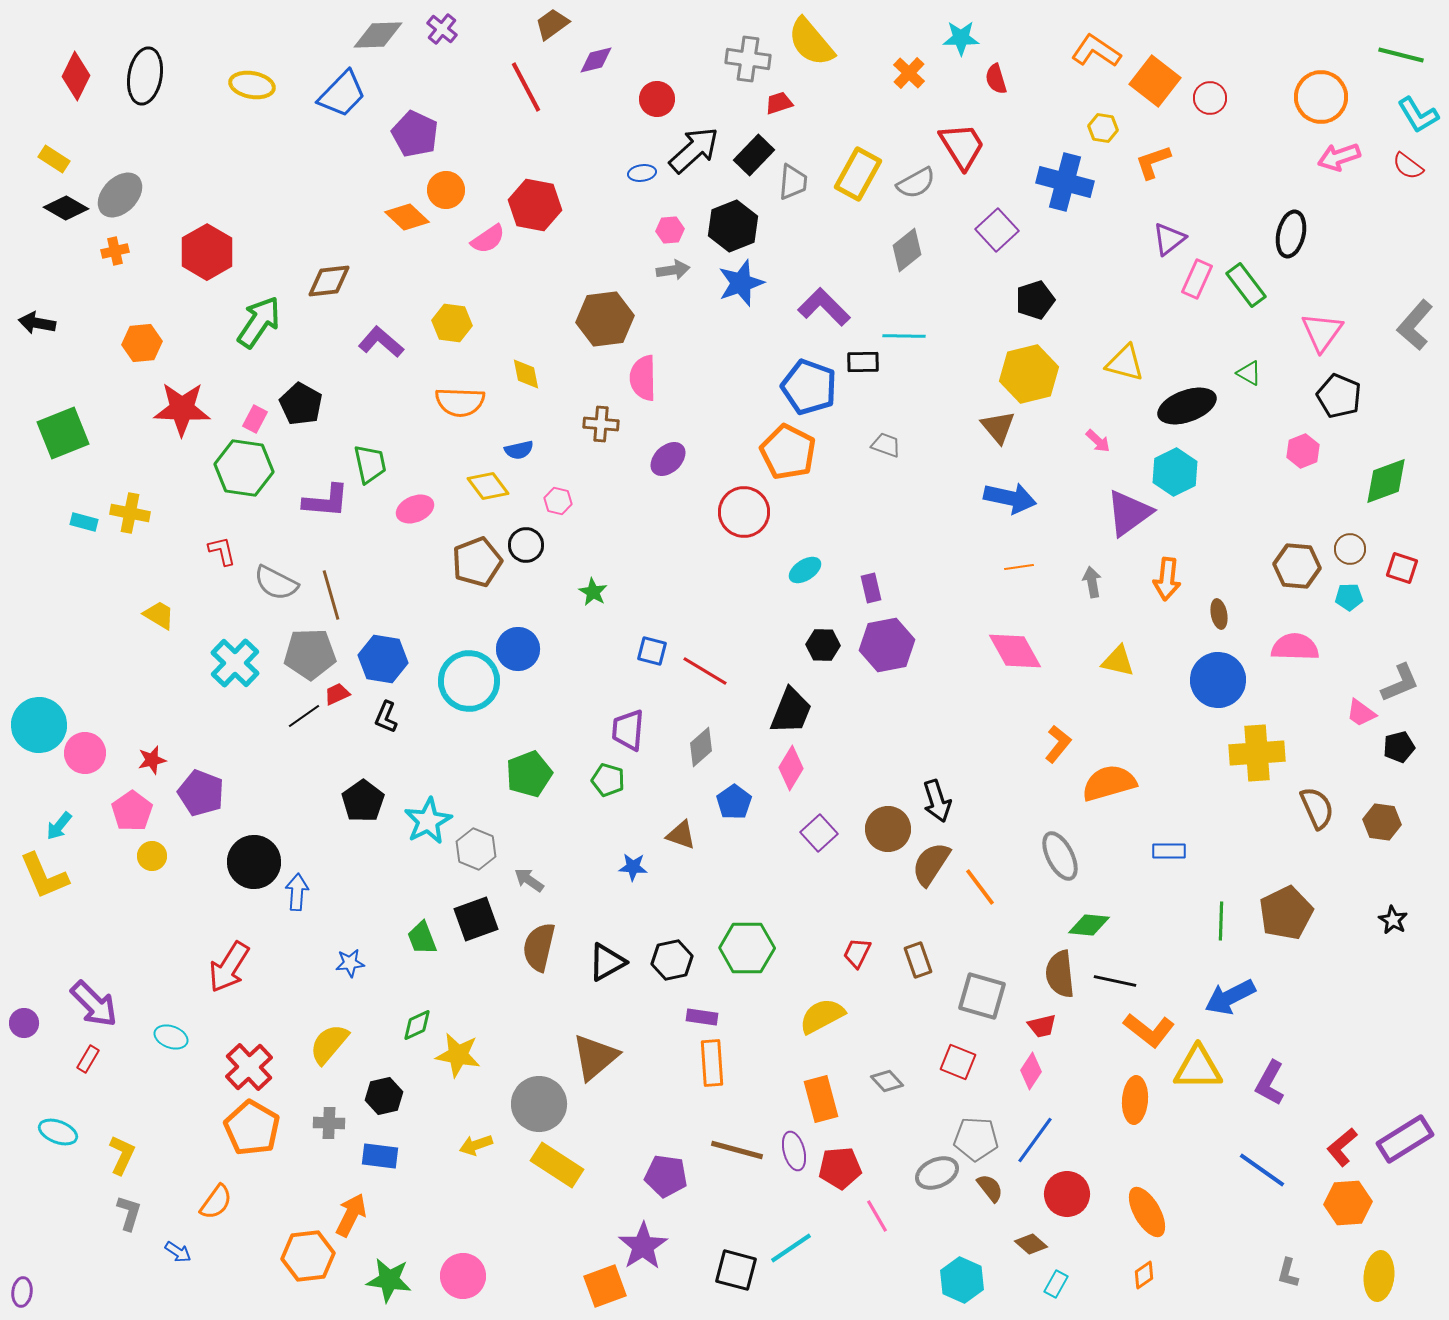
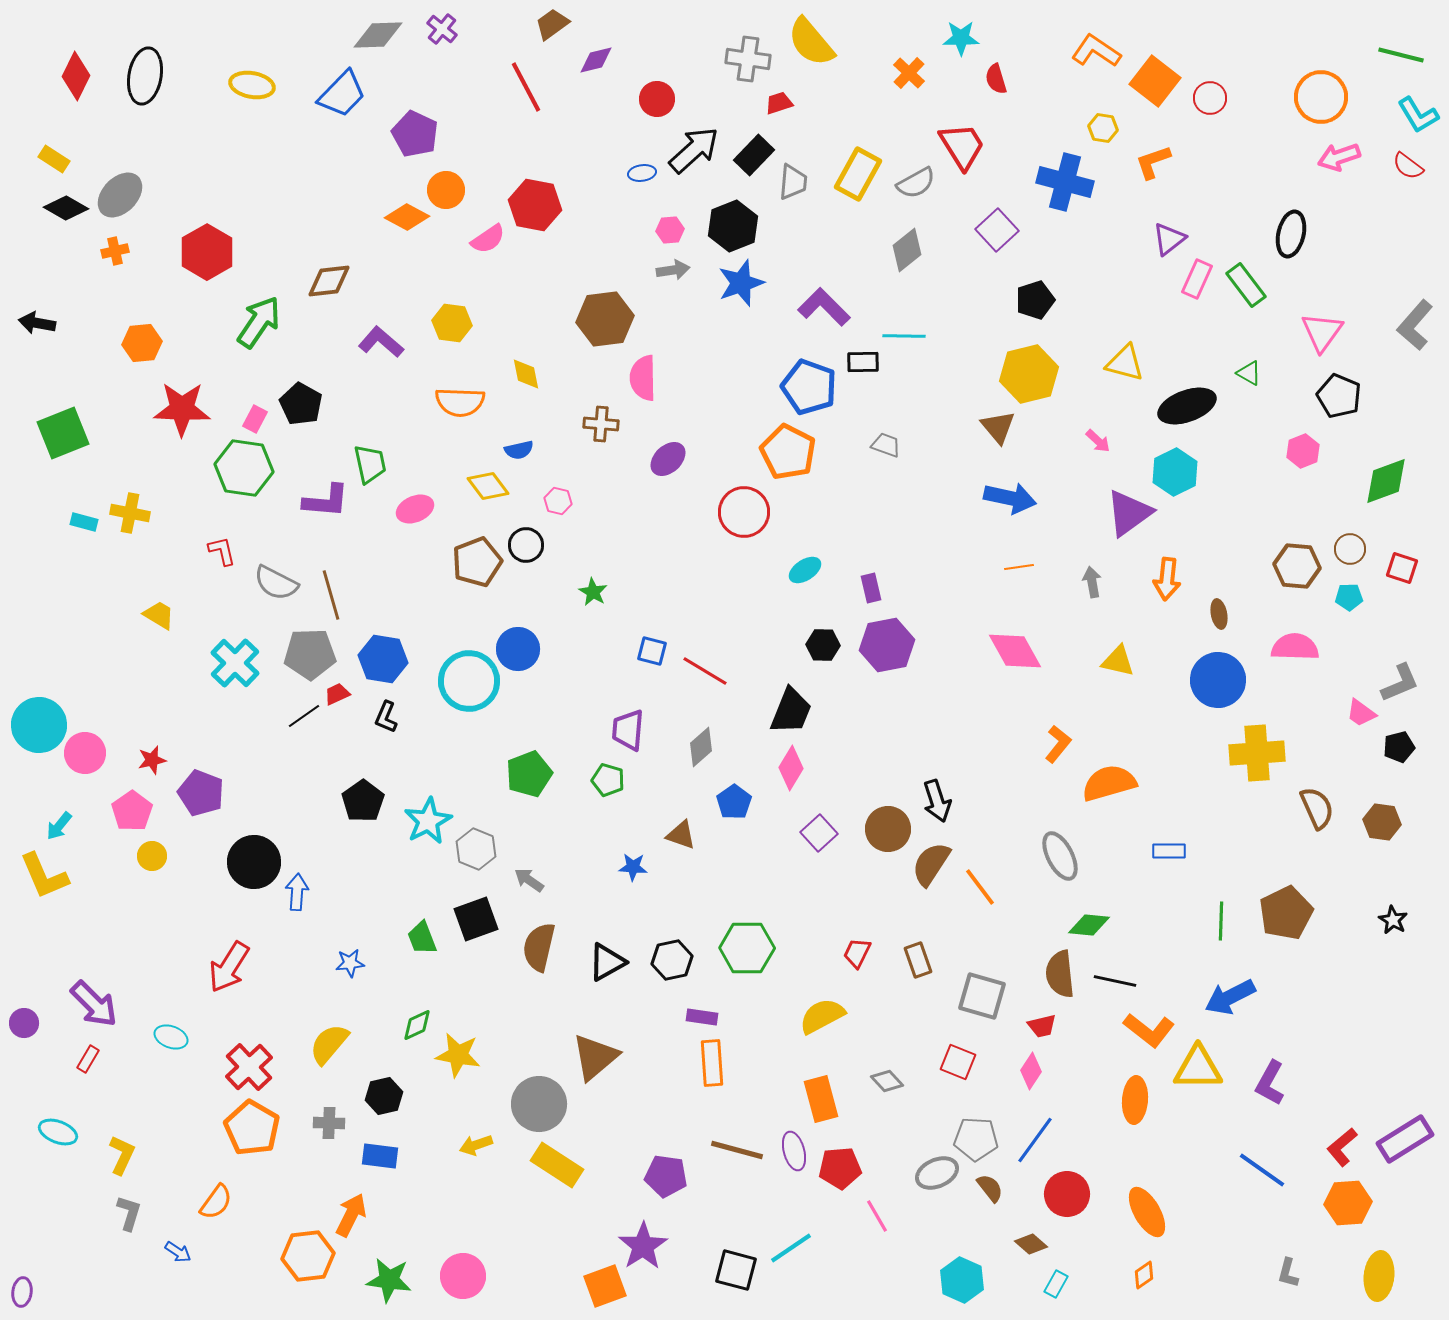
orange diamond at (407, 217): rotated 15 degrees counterclockwise
